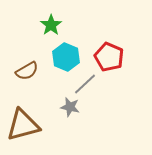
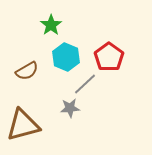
red pentagon: rotated 12 degrees clockwise
gray star: moved 1 px down; rotated 18 degrees counterclockwise
